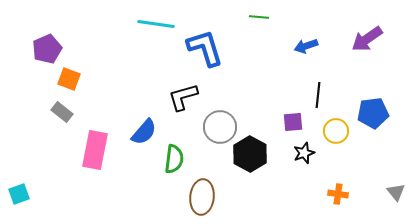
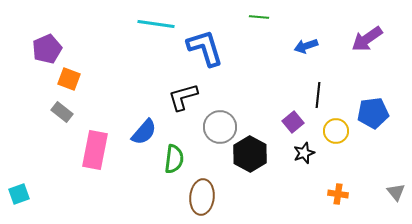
purple square: rotated 35 degrees counterclockwise
